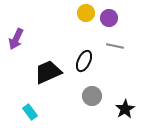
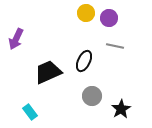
black star: moved 4 px left
